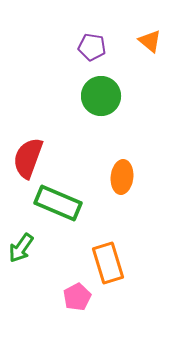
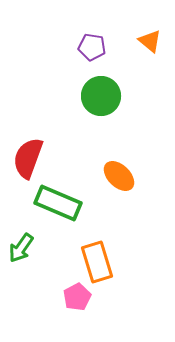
orange ellipse: moved 3 px left, 1 px up; rotated 52 degrees counterclockwise
orange rectangle: moved 11 px left, 1 px up
